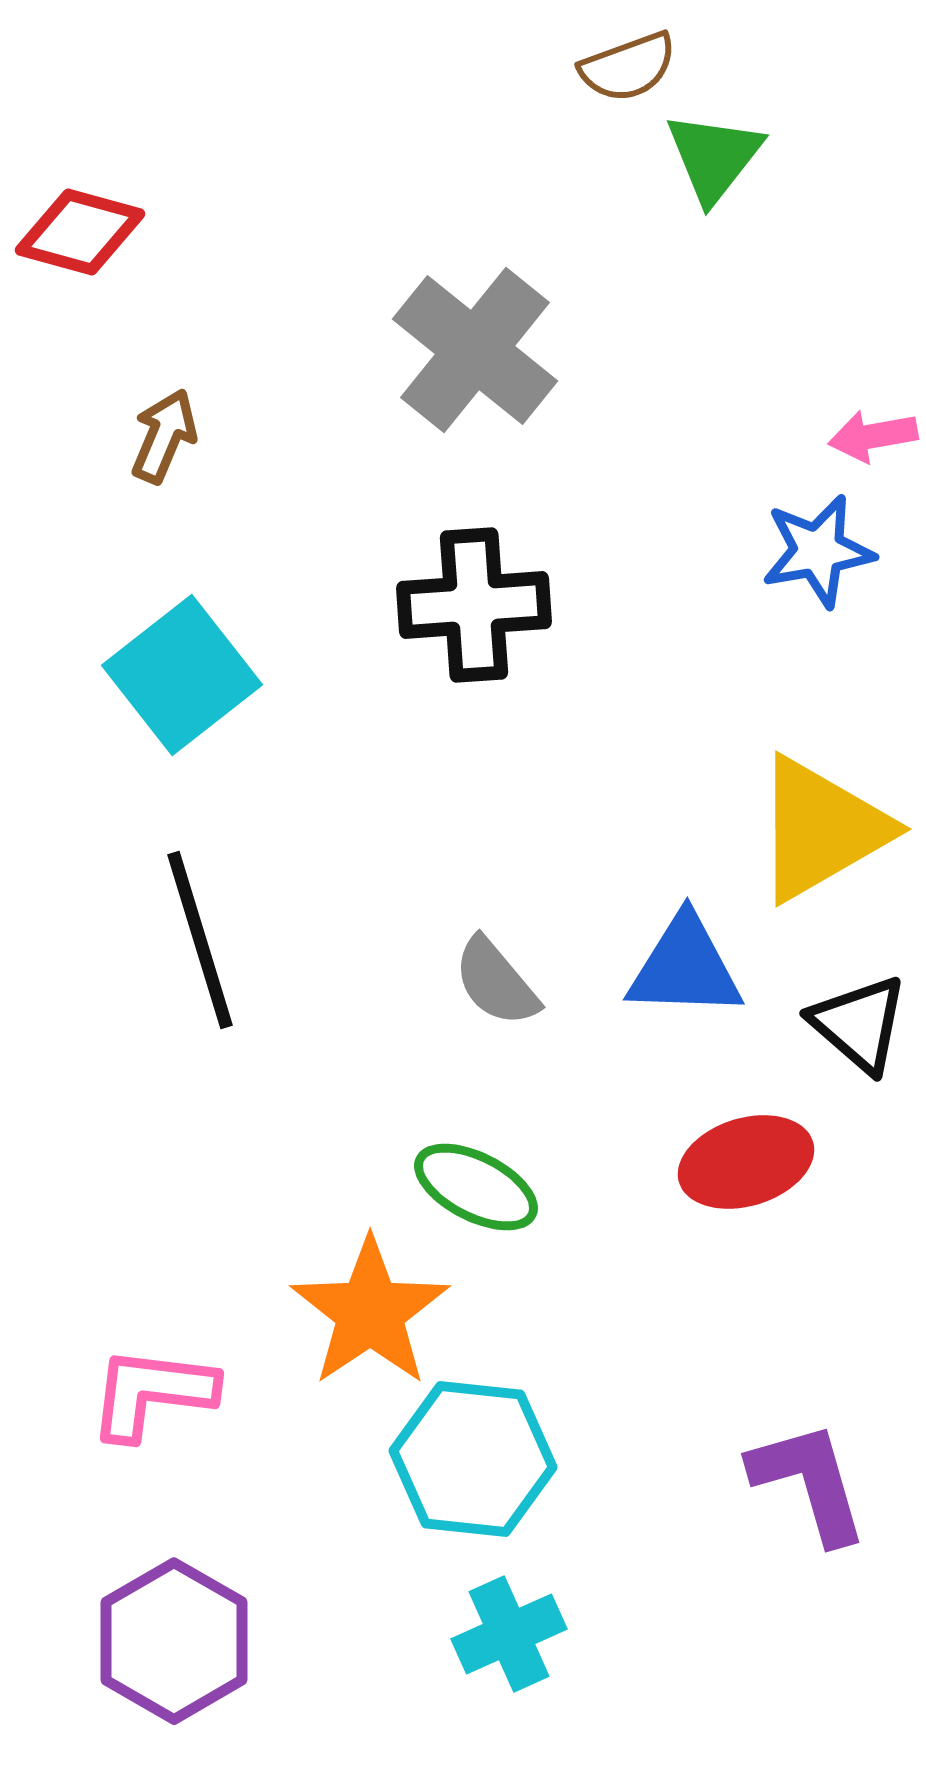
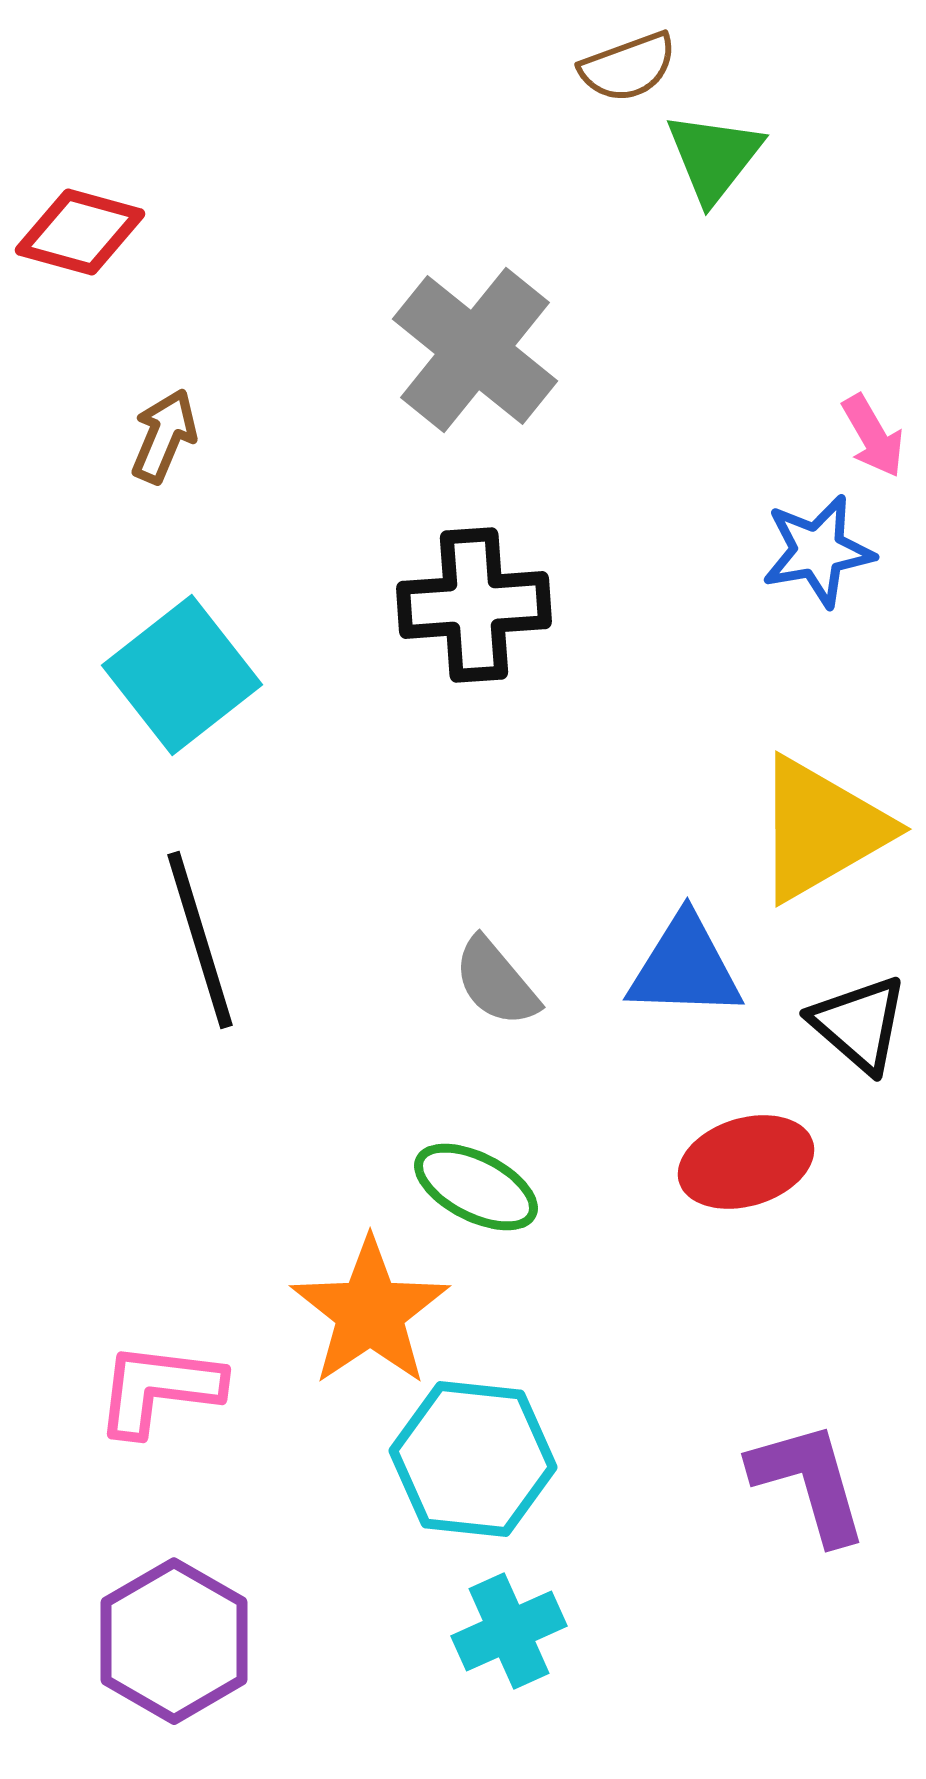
pink arrow: rotated 110 degrees counterclockwise
pink L-shape: moved 7 px right, 4 px up
cyan cross: moved 3 px up
